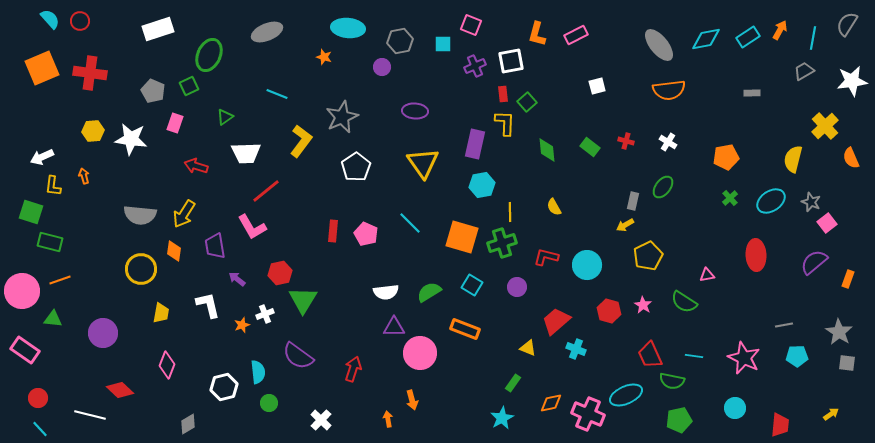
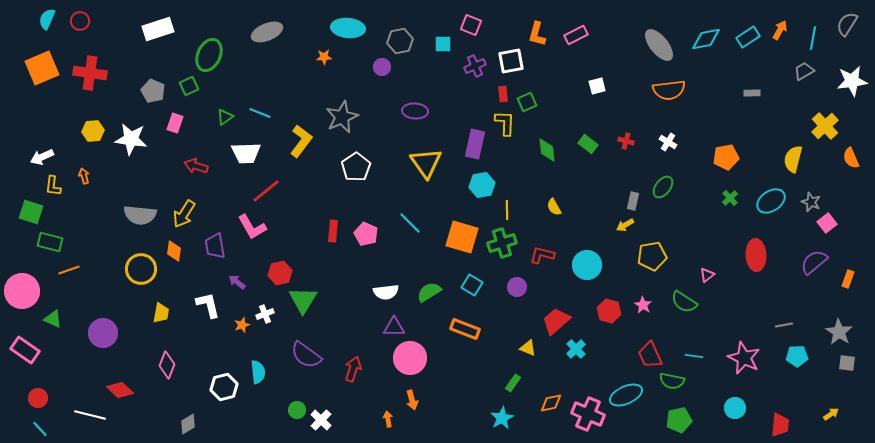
cyan semicircle at (50, 19): moved 3 px left; rotated 115 degrees counterclockwise
orange star at (324, 57): rotated 21 degrees counterclockwise
cyan line at (277, 94): moved 17 px left, 19 px down
green square at (527, 102): rotated 18 degrees clockwise
green rectangle at (590, 147): moved 2 px left, 3 px up
yellow triangle at (423, 163): moved 3 px right
yellow line at (510, 212): moved 3 px left, 2 px up
yellow pentagon at (648, 256): moved 4 px right; rotated 16 degrees clockwise
red L-shape at (546, 257): moved 4 px left, 2 px up
pink triangle at (707, 275): rotated 28 degrees counterclockwise
purple arrow at (237, 279): moved 3 px down
orange line at (60, 280): moved 9 px right, 10 px up
green triangle at (53, 319): rotated 18 degrees clockwise
cyan cross at (576, 349): rotated 24 degrees clockwise
pink circle at (420, 353): moved 10 px left, 5 px down
purple semicircle at (298, 356): moved 8 px right, 1 px up
green circle at (269, 403): moved 28 px right, 7 px down
